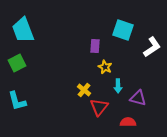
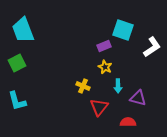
purple rectangle: moved 9 px right; rotated 64 degrees clockwise
yellow cross: moved 1 px left, 4 px up; rotated 16 degrees counterclockwise
